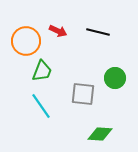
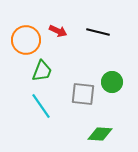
orange circle: moved 1 px up
green circle: moved 3 px left, 4 px down
